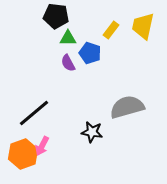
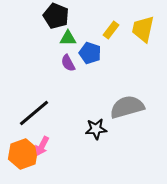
black pentagon: rotated 15 degrees clockwise
yellow trapezoid: moved 3 px down
black star: moved 4 px right, 3 px up; rotated 15 degrees counterclockwise
